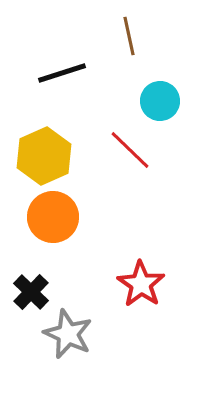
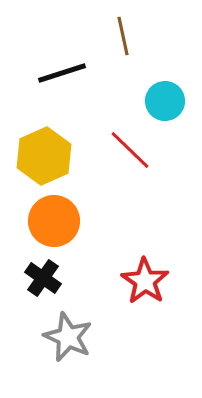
brown line: moved 6 px left
cyan circle: moved 5 px right
orange circle: moved 1 px right, 4 px down
red star: moved 4 px right, 3 px up
black cross: moved 12 px right, 14 px up; rotated 9 degrees counterclockwise
gray star: moved 3 px down
